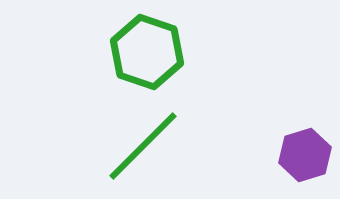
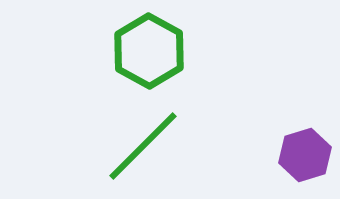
green hexagon: moved 2 px right, 1 px up; rotated 10 degrees clockwise
